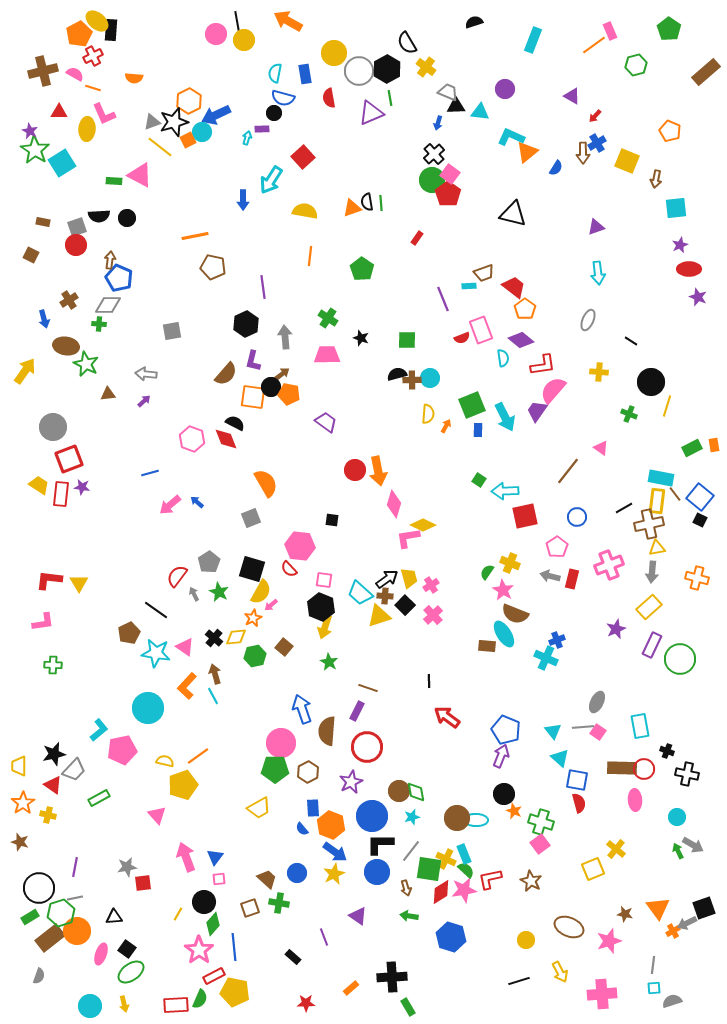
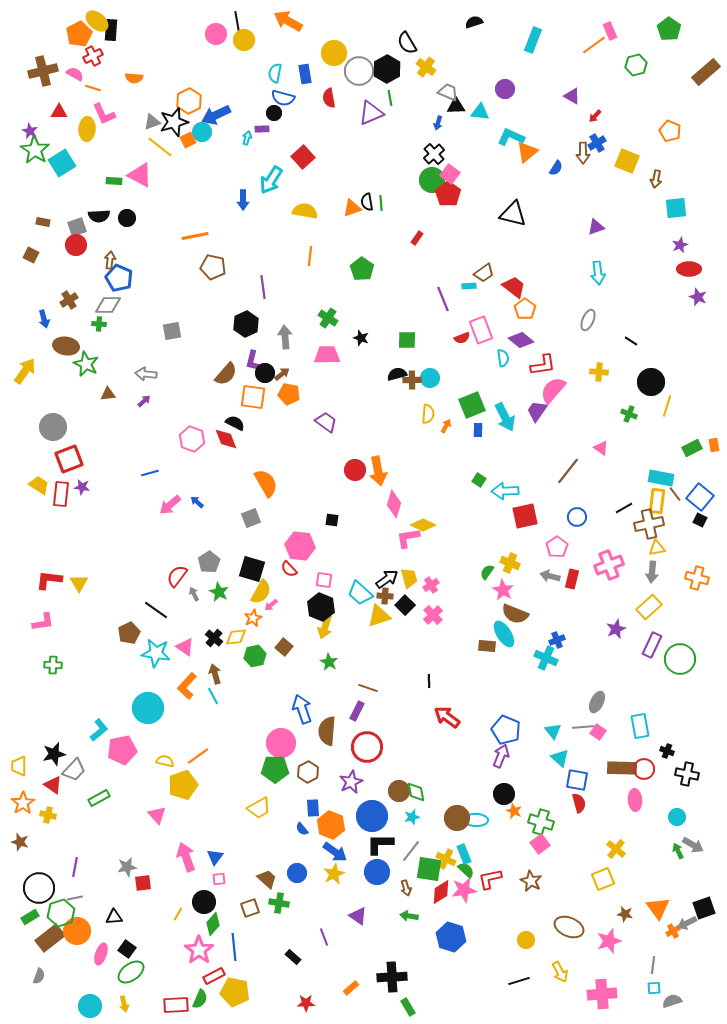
brown trapezoid at (484, 273): rotated 15 degrees counterclockwise
black circle at (271, 387): moved 6 px left, 14 px up
yellow square at (593, 869): moved 10 px right, 10 px down
